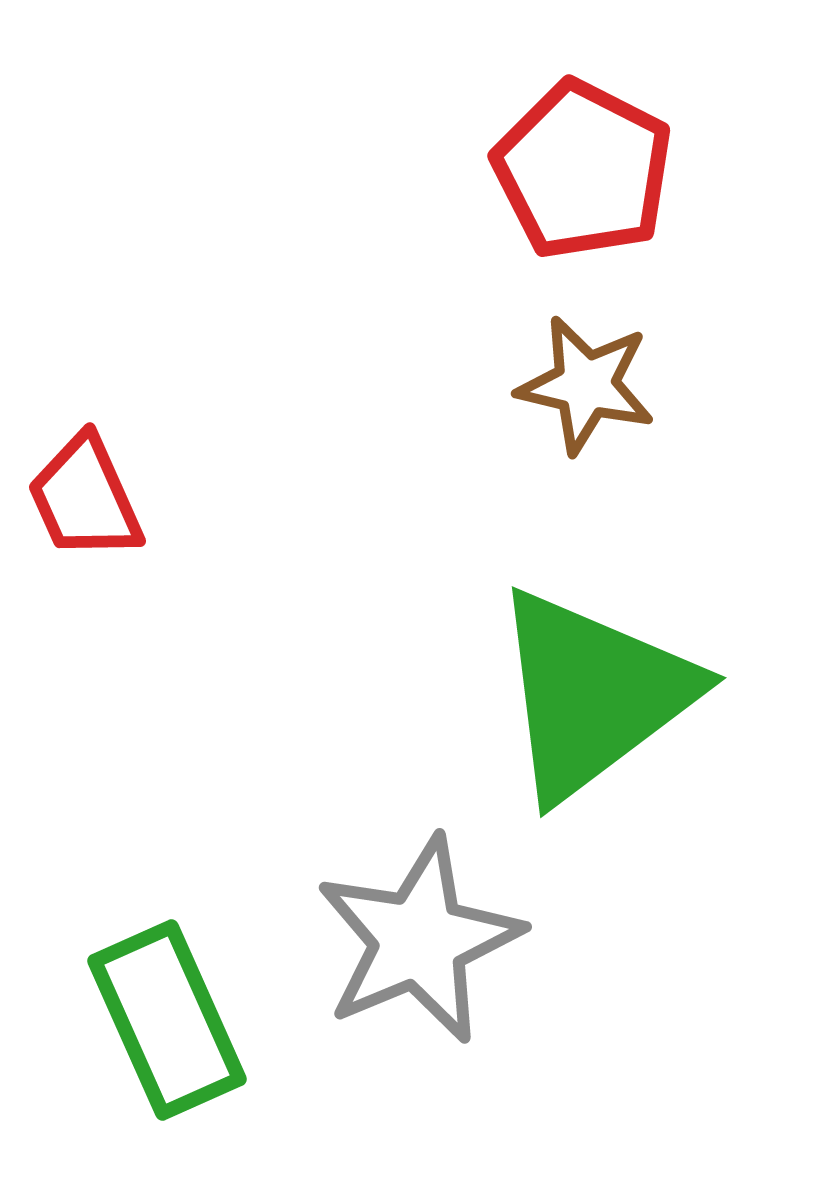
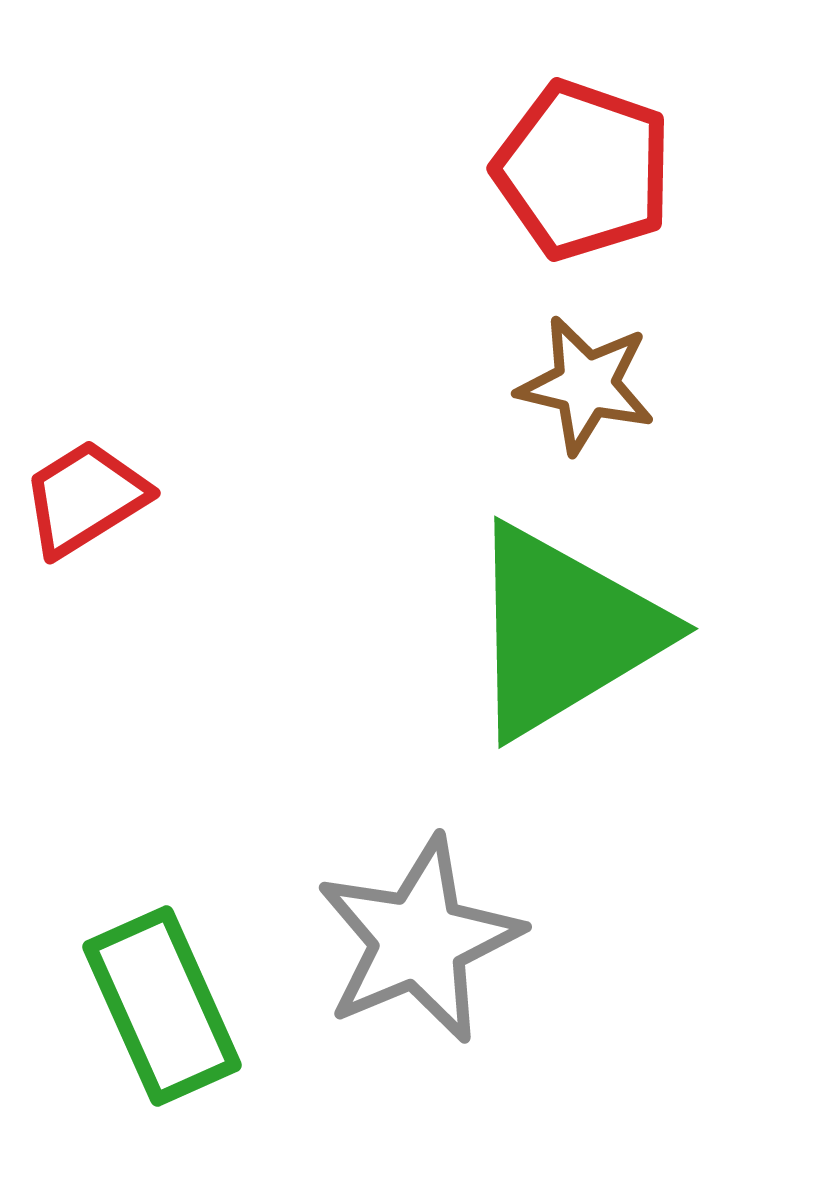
red pentagon: rotated 8 degrees counterclockwise
red trapezoid: rotated 82 degrees clockwise
green triangle: moved 29 px left, 63 px up; rotated 6 degrees clockwise
green rectangle: moved 5 px left, 14 px up
